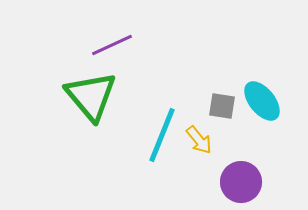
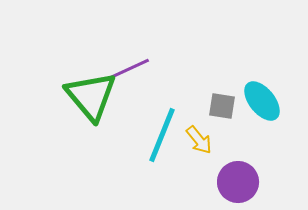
purple line: moved 17 px right, 24 px down
purple circle: moved 3 px left
